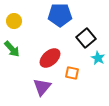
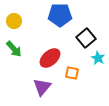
green arrow: moved 2 px right
